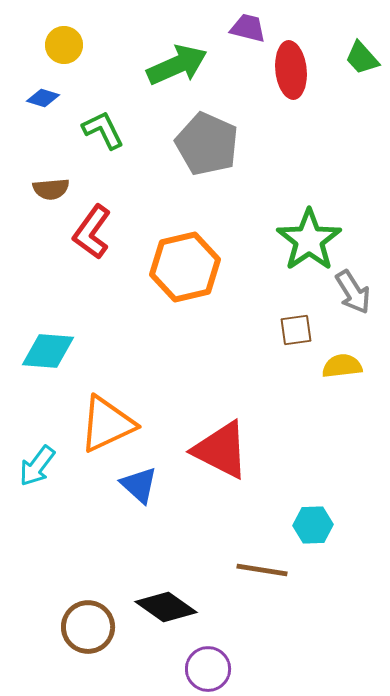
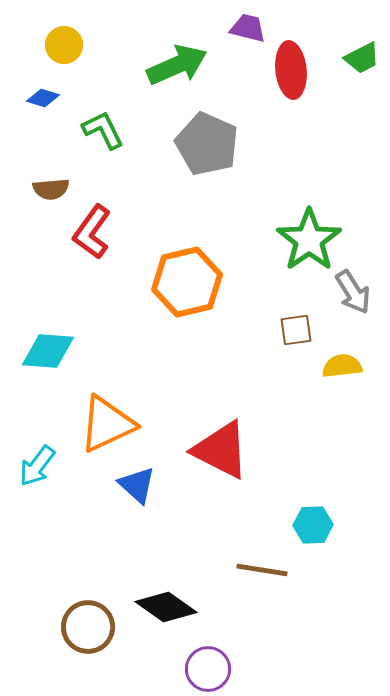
green trapezoid: rotated 75 degrees counterclockwise
orange hexagon: moved 2 px right, 15 px down
blue triangle: moved 2 px left
